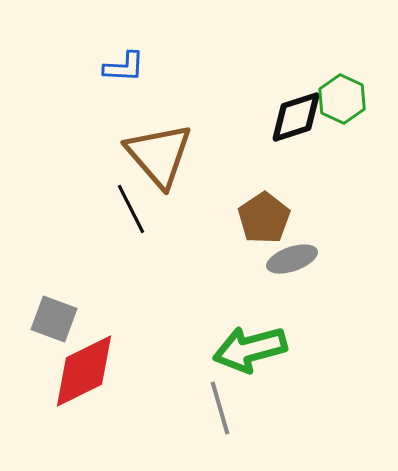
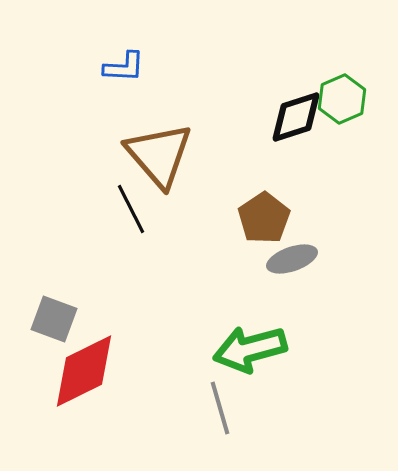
green hexagon: rotated 12 degrees clockwise
